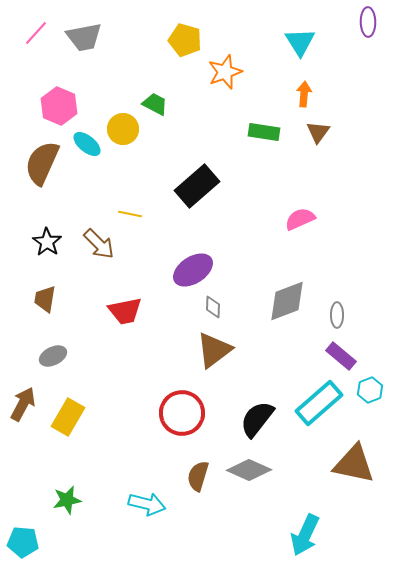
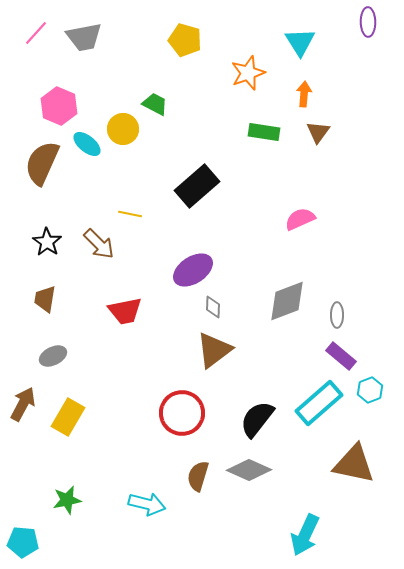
orange star at (225, 72): moved 23 px right, 1 px down
